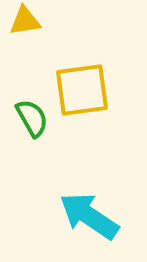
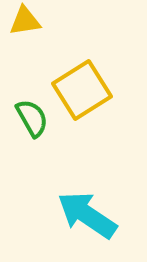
yellow square: rotated 24 degrees counterclockwise
cyan arrow: moved 2 px left, 1 px up
